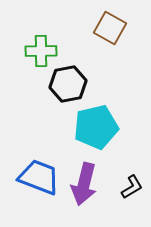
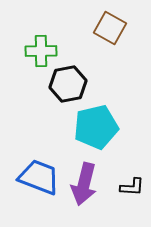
black L-shape: rotated 35 degrees clockwise
